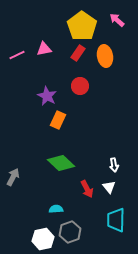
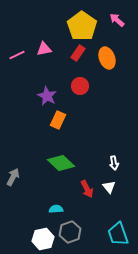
orange ellipse: moved 2 px right, 2 px down; rotated 10 degrees counterclockwise
white arrow: moved 2 px up
cyan trapezoid: moved 2 px right, 14 px down; rotated 20 degrees counterclockwise
